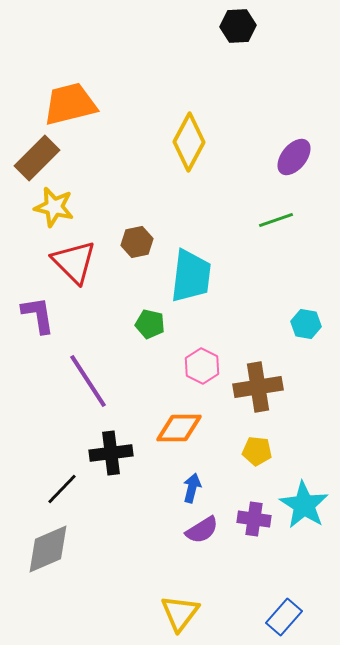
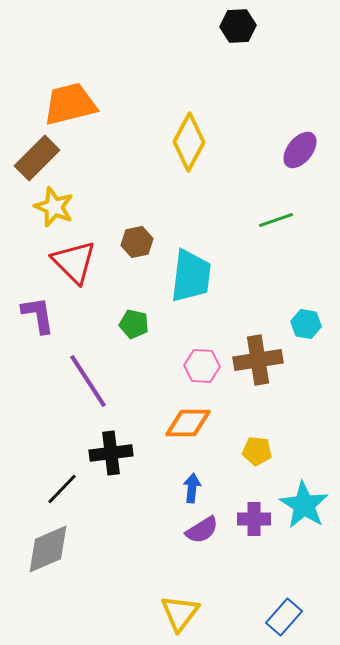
purple ellipse: moved 6 px right, 7 px up
yellow star: rotated 9 degrees clockwise
green pentagon: moved 16 px left
pink hexagon: rotated 24 degrees counterclockwise
brown cross: moved 27 px up
orange diamond: moved 9 px right, 5 px up
blue arrow: rotated 8 degrees counterclockwise
purple cross: rotated 8 degrees counterclockwise
